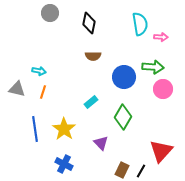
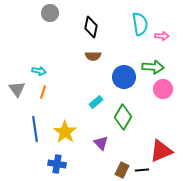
black diamond: moved 2 px right, 4 px down
pink arrow: moved 1 px right, 1 px up
gray triangle: rotated 42 degrees clockwise
cyan rectangle: moved 5 px right
yellow star: moved 1 px right, 3 px down
red triangle: rotated 25 degrees clockwise
blue cross: moved 7 px left; rotated 18 degrees counterclockwise
black line: moved 1 px right, 1 px up; rotated 56 degrees clockwise
